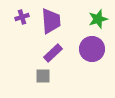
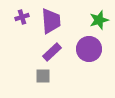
green star: moved 1 px right, 1 px down
purple circle: moved 3 px left
purple rectangle: moved 1 px left, 1 px up
